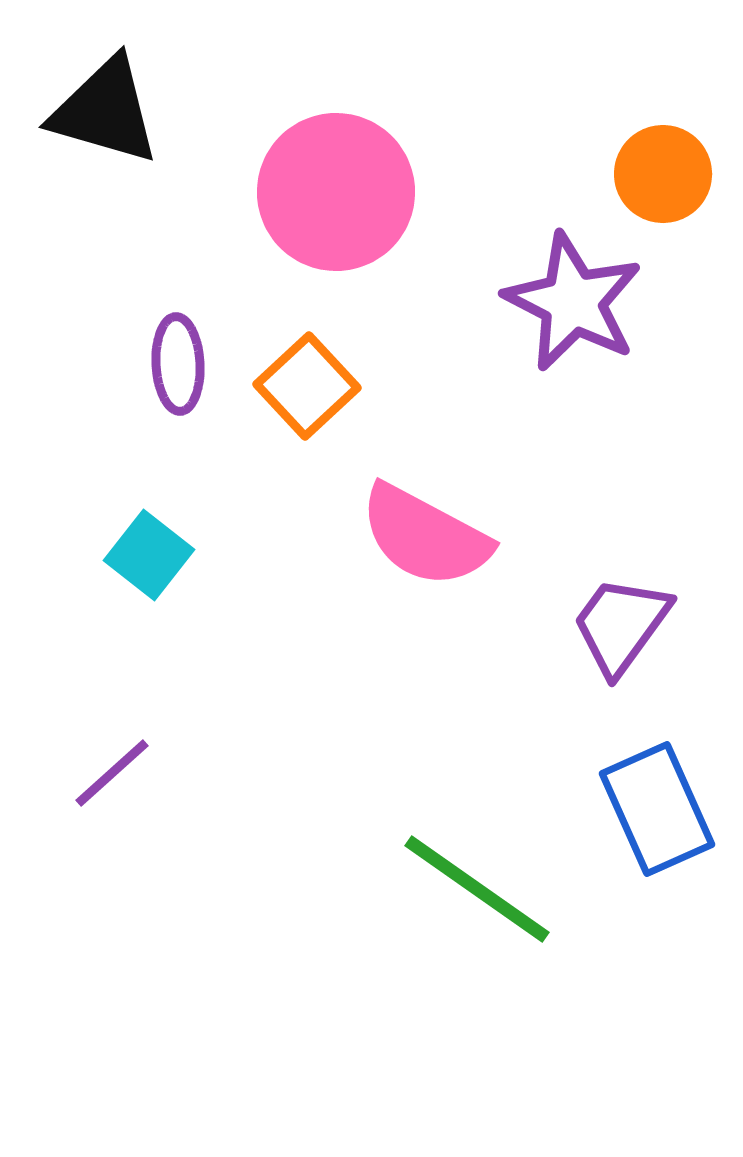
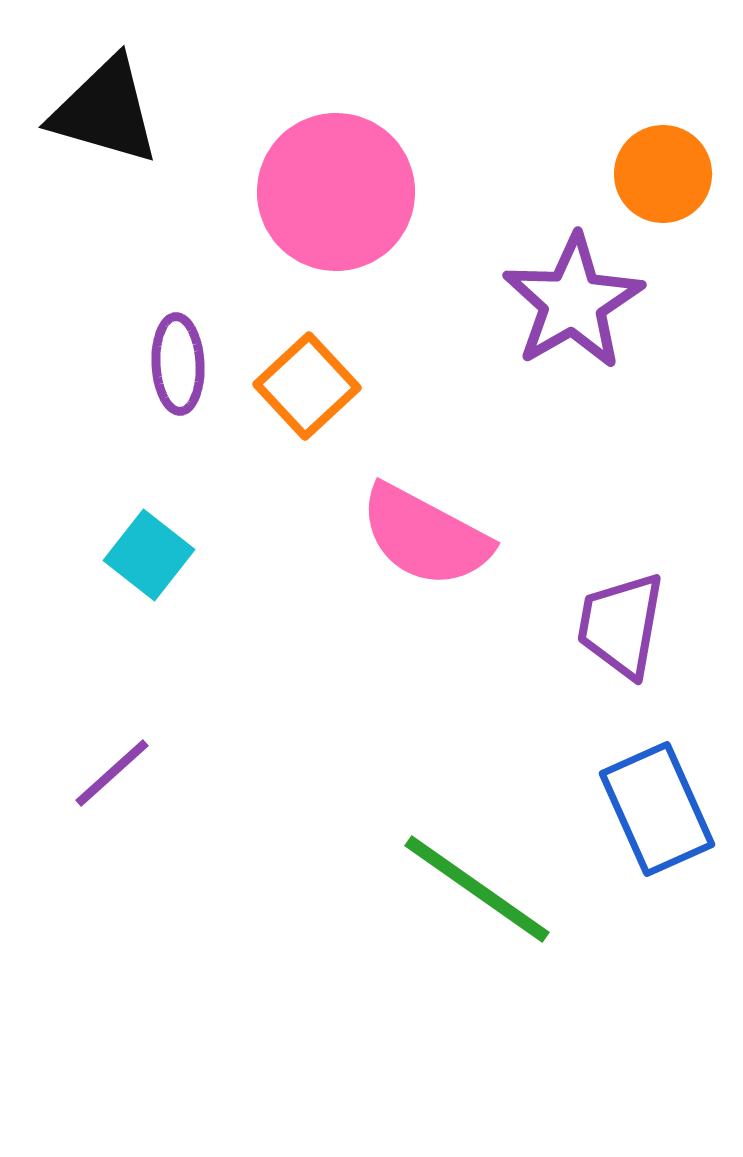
purple star: rotated 15 degrees clockwise
purple trapezoid: rotated 26 degrees counterclockwise
